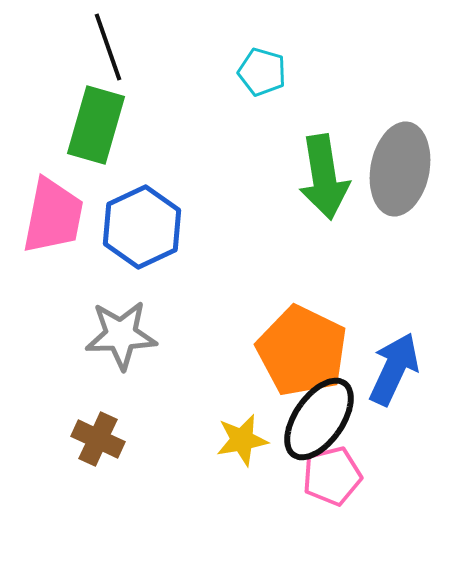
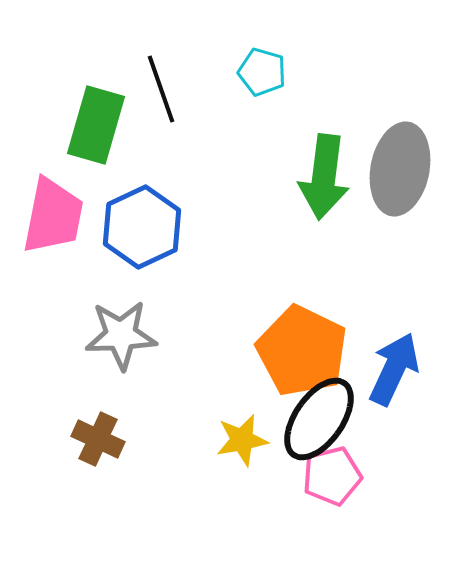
black line: moved 53 px right, 42 px down
green arrow: rotated 16 degrees clockwise
